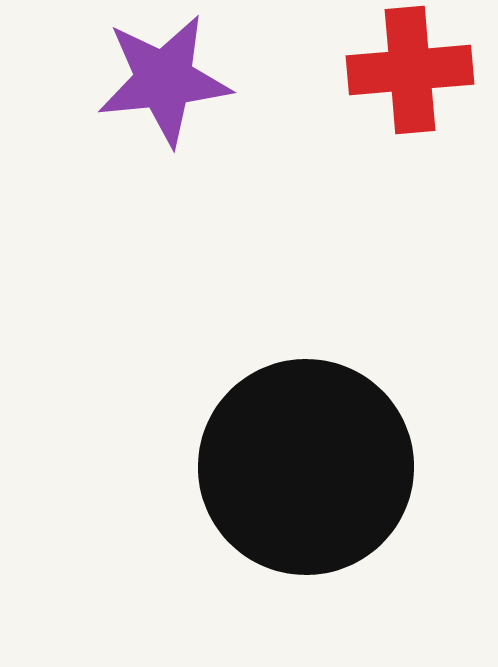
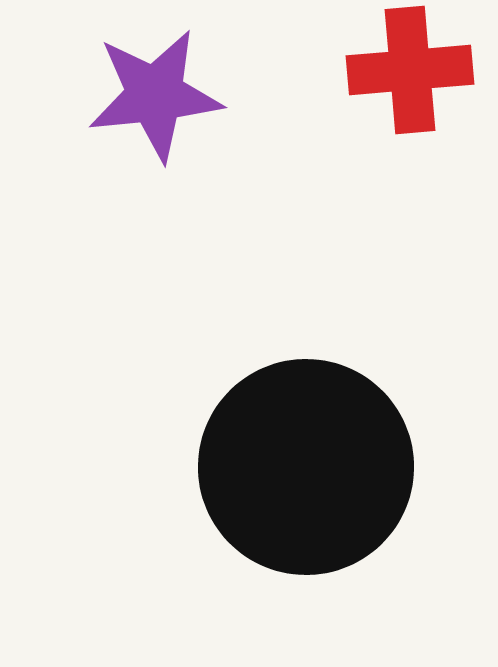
purple star: moved 9 px left, 15 px down
